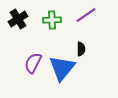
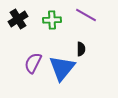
purple line: rotated 65 degrees clockwise
